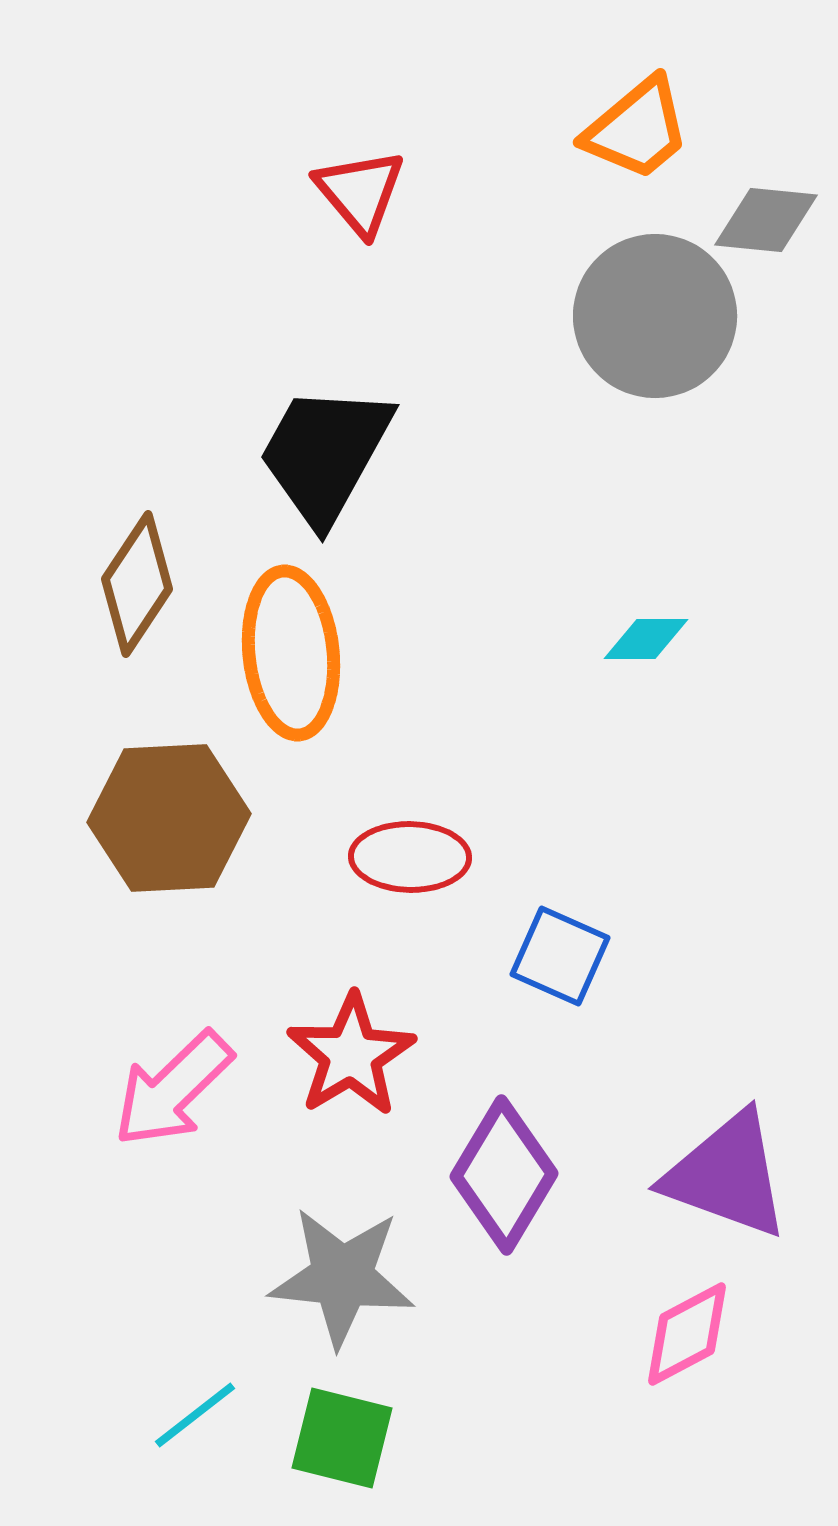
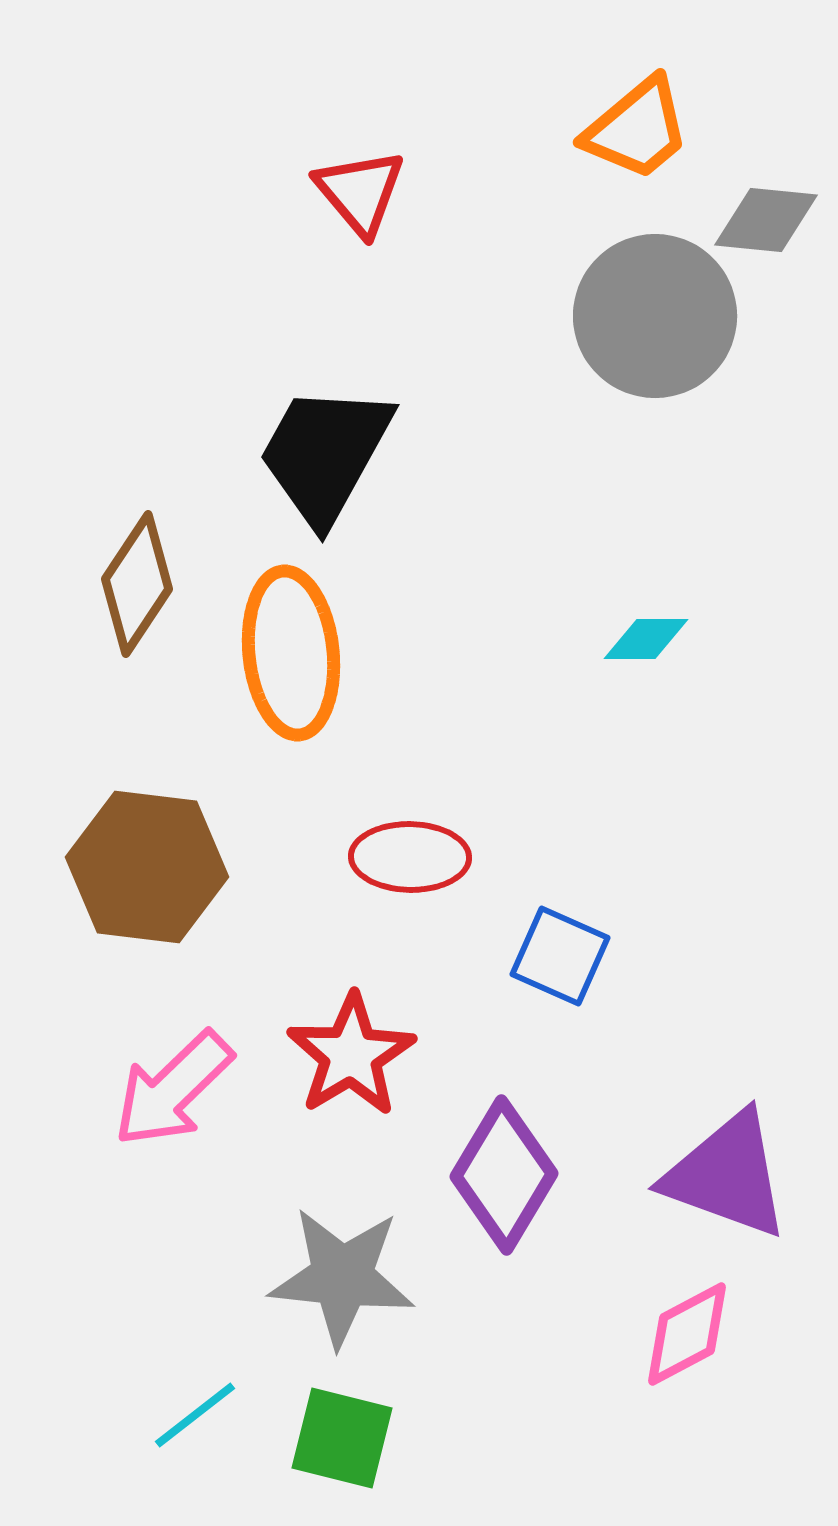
brown hexagon: moved 22 px left, 49 px down; rotated 10 degrees clockwise
